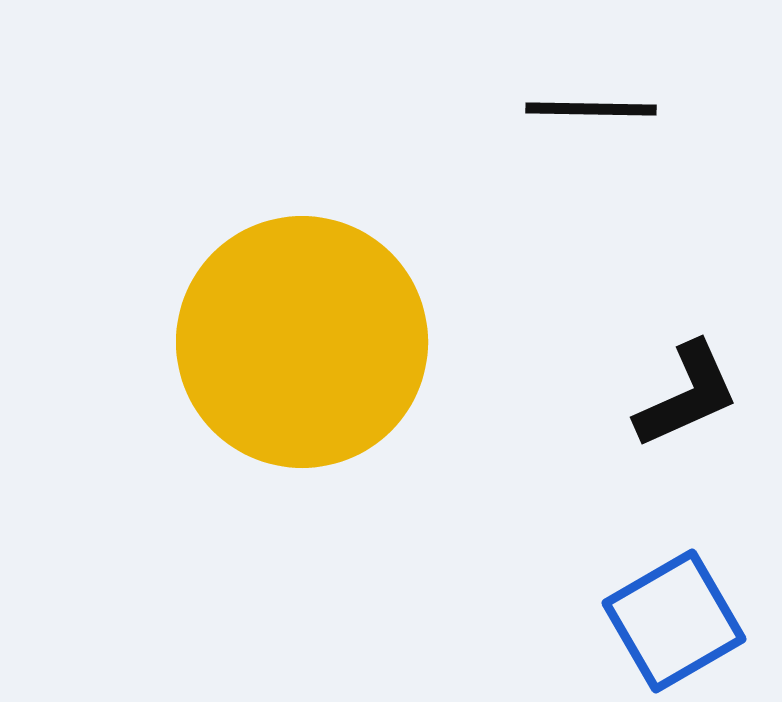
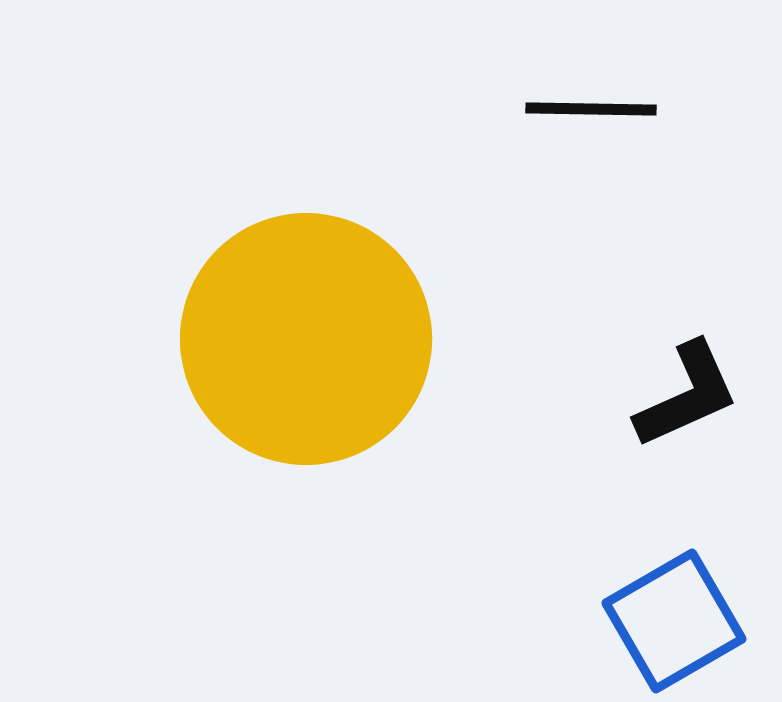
yellow circle: moved 4 px right, 3 px up
